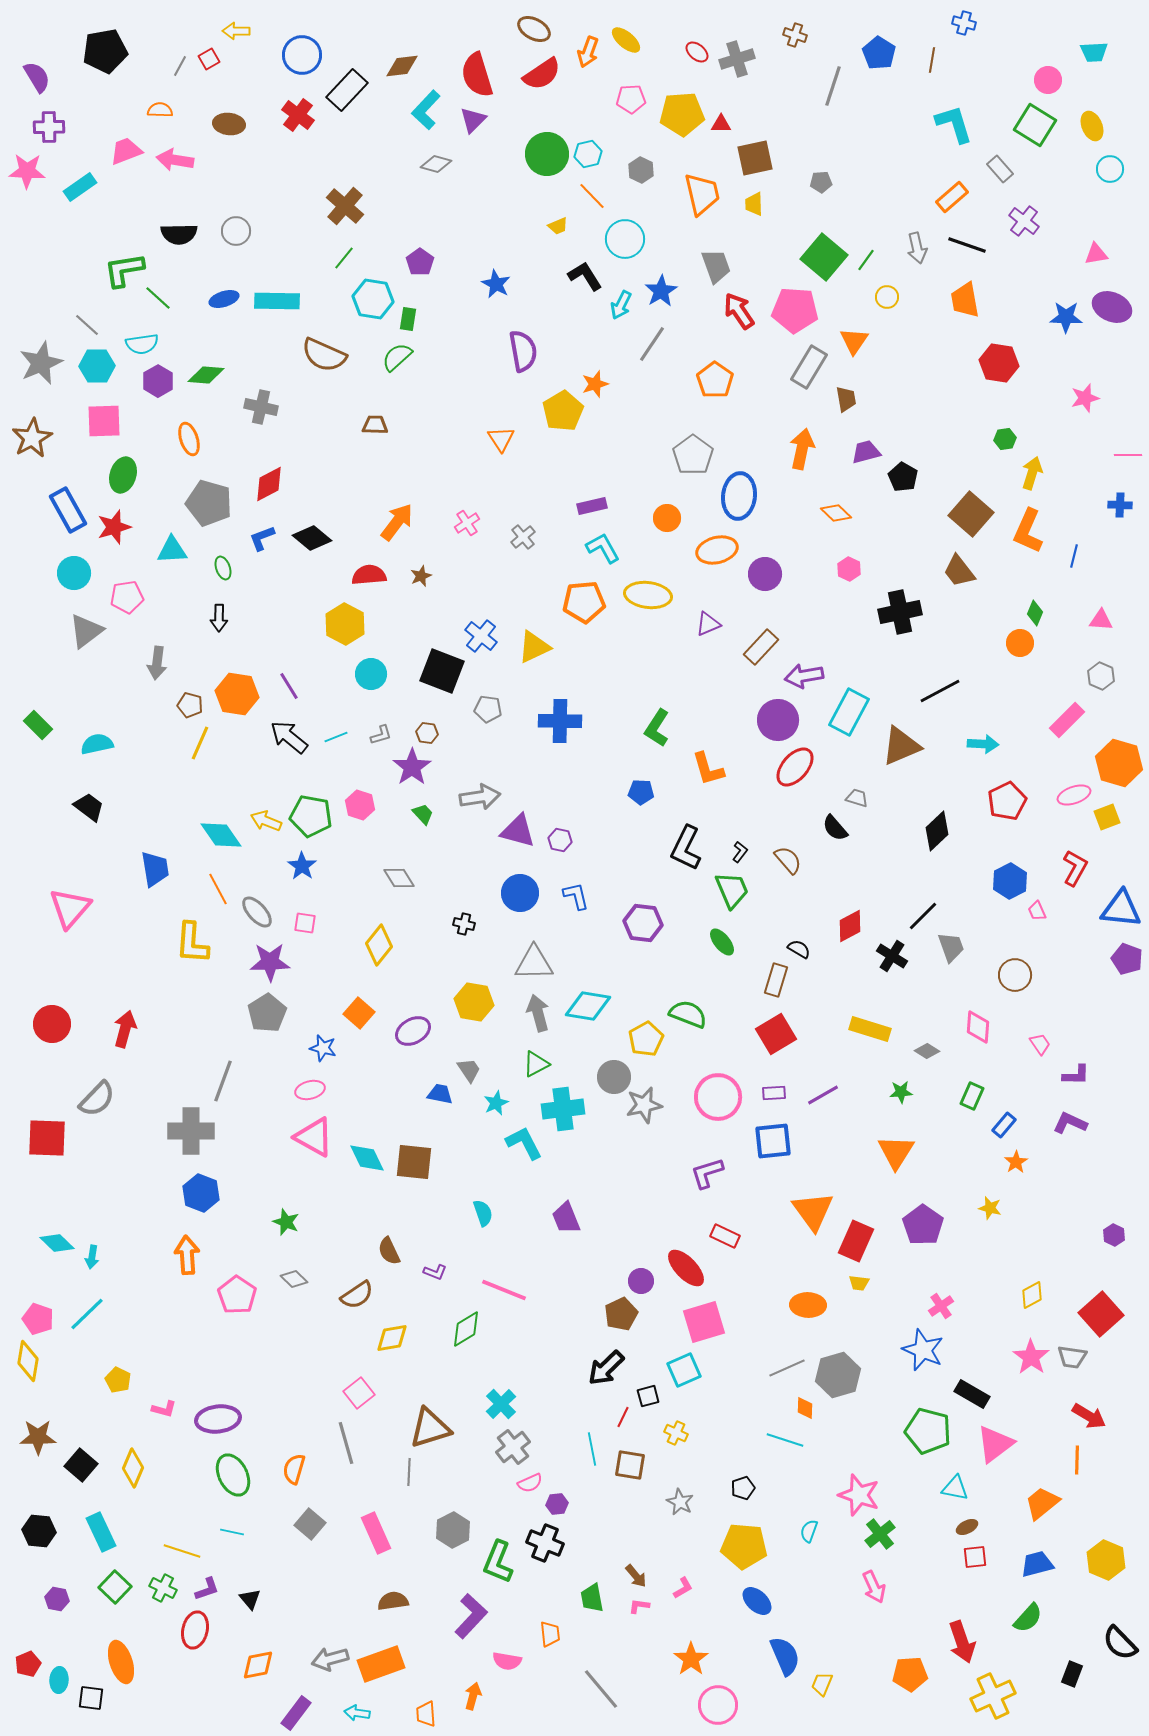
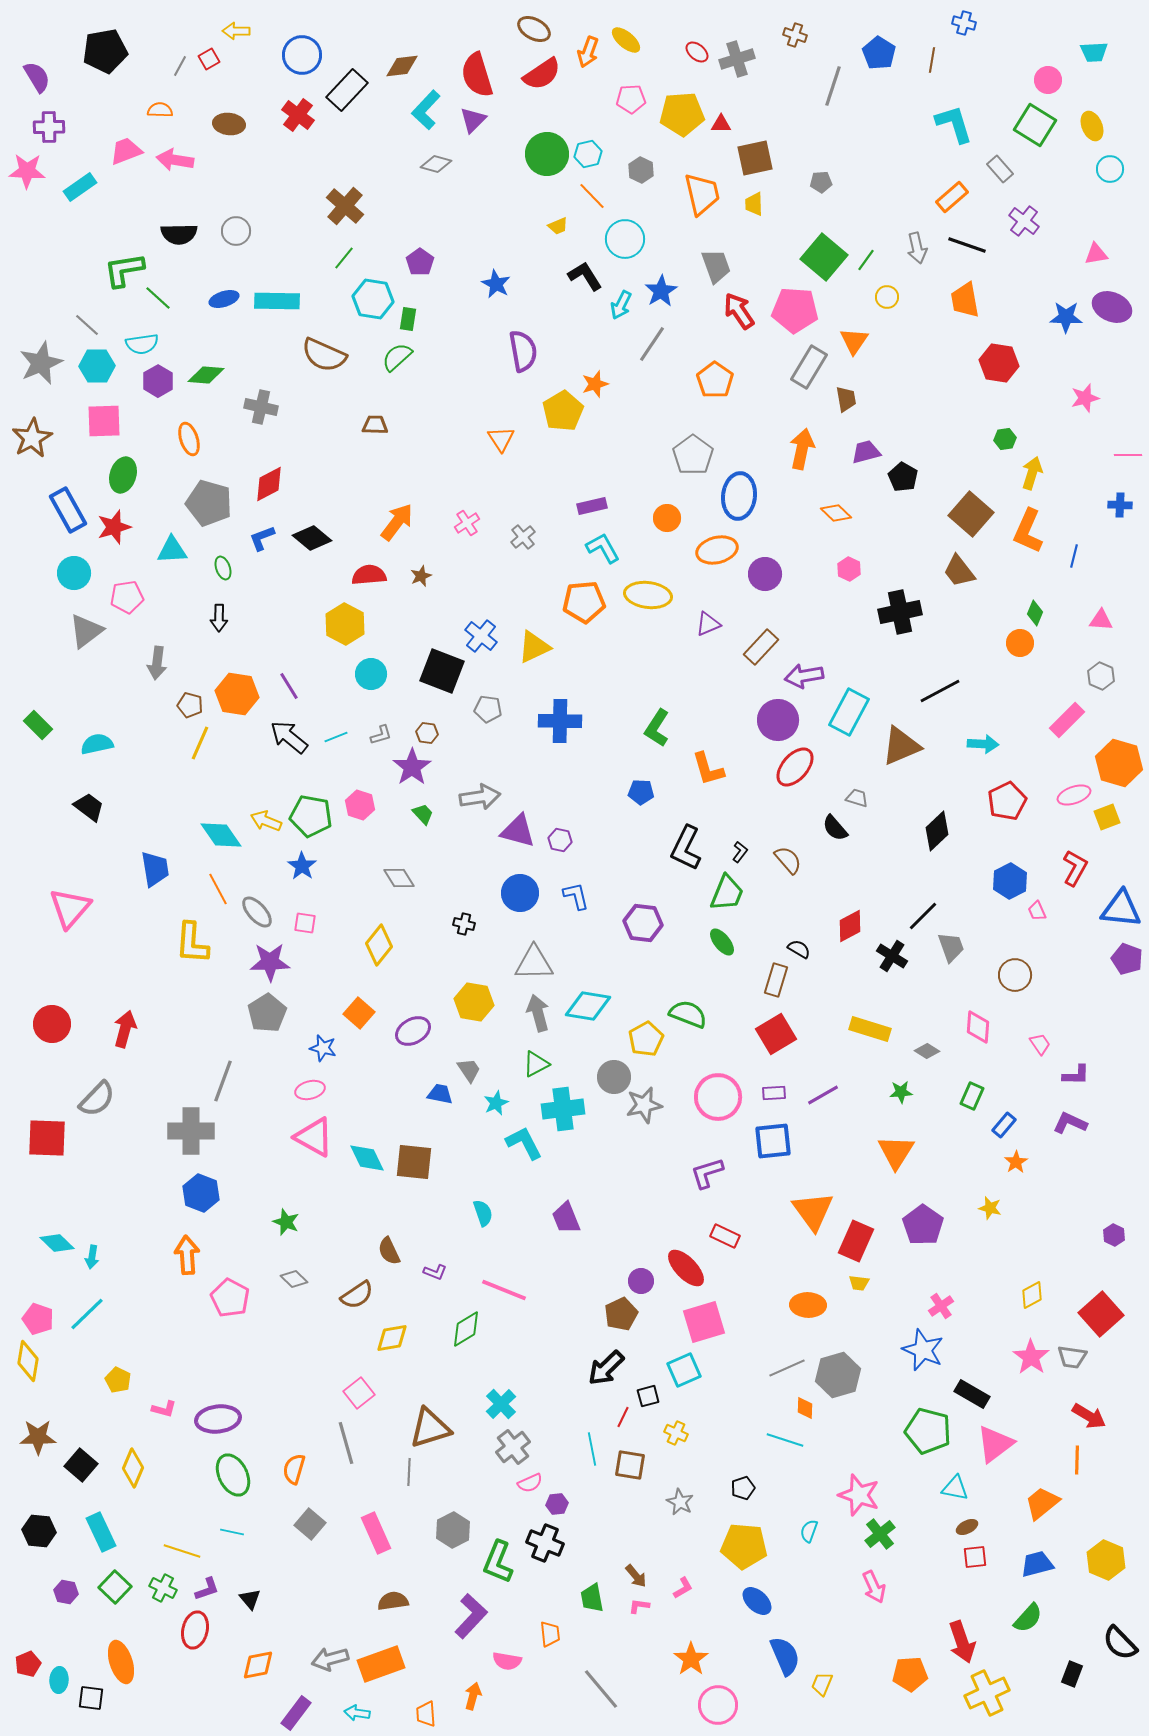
green trapezoid at (732, 890): moved 5 px left, 3 px down; rotated 45 degrees clockwise
pink pentagon at (237, 1295): moved 7 px left, 3 px down; rotated 6 degrees counterclockwise
purple hexagon at (57, 1599): moved 9 px right, 7 px up
yellow cross at (993, 1696): moved 6 px left, 3 px up
